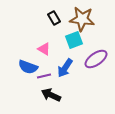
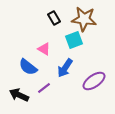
brown star: moved 2 px right
purple ellipse: moved 2 px left, 22 px down
blue semicircle: rotated 18 degrees clockwise
purple line: moved 12 px down; rotated 24 degrees counterclockwise
black arrow: moved 32 px left
